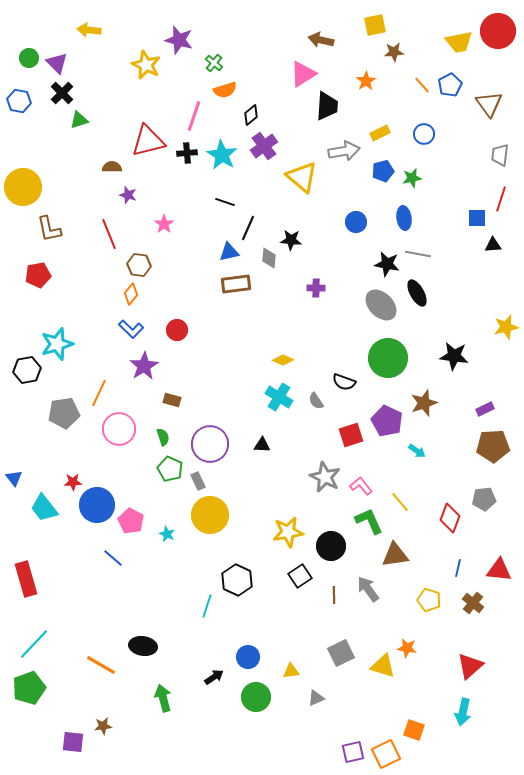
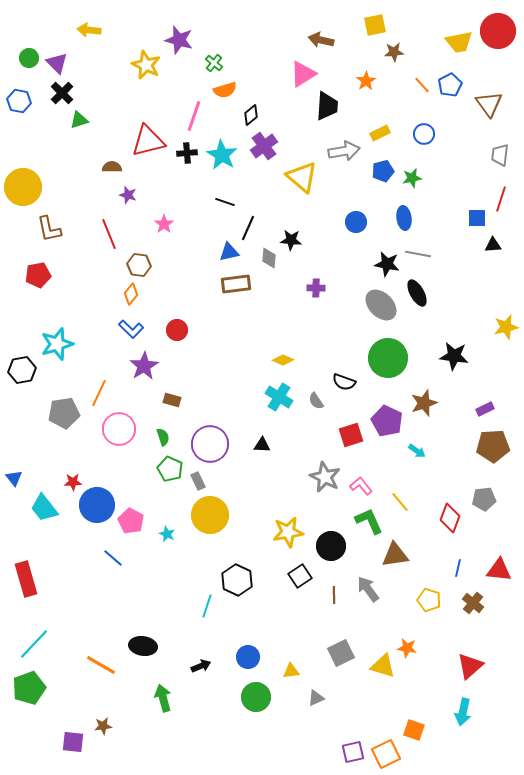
black hexagon at (27, 370): moved 5 px left
black arrow at (214, 677): moved 13 px left, 11 px up; rotated 12 degrees clockwise
